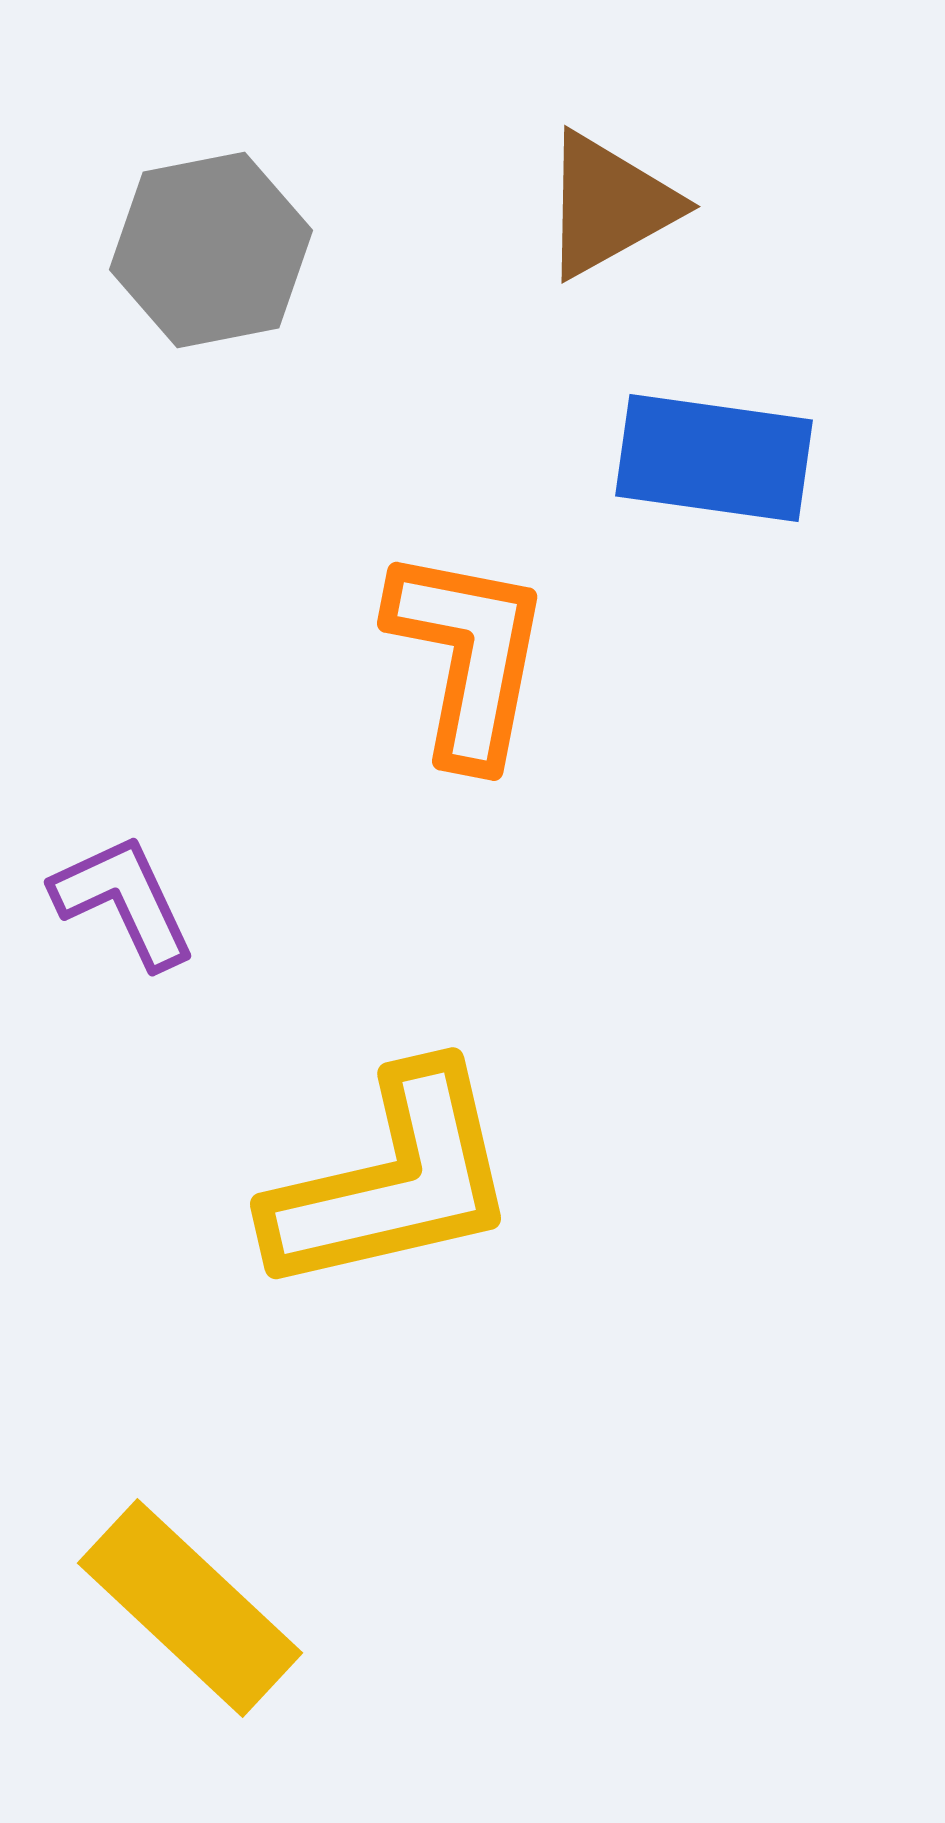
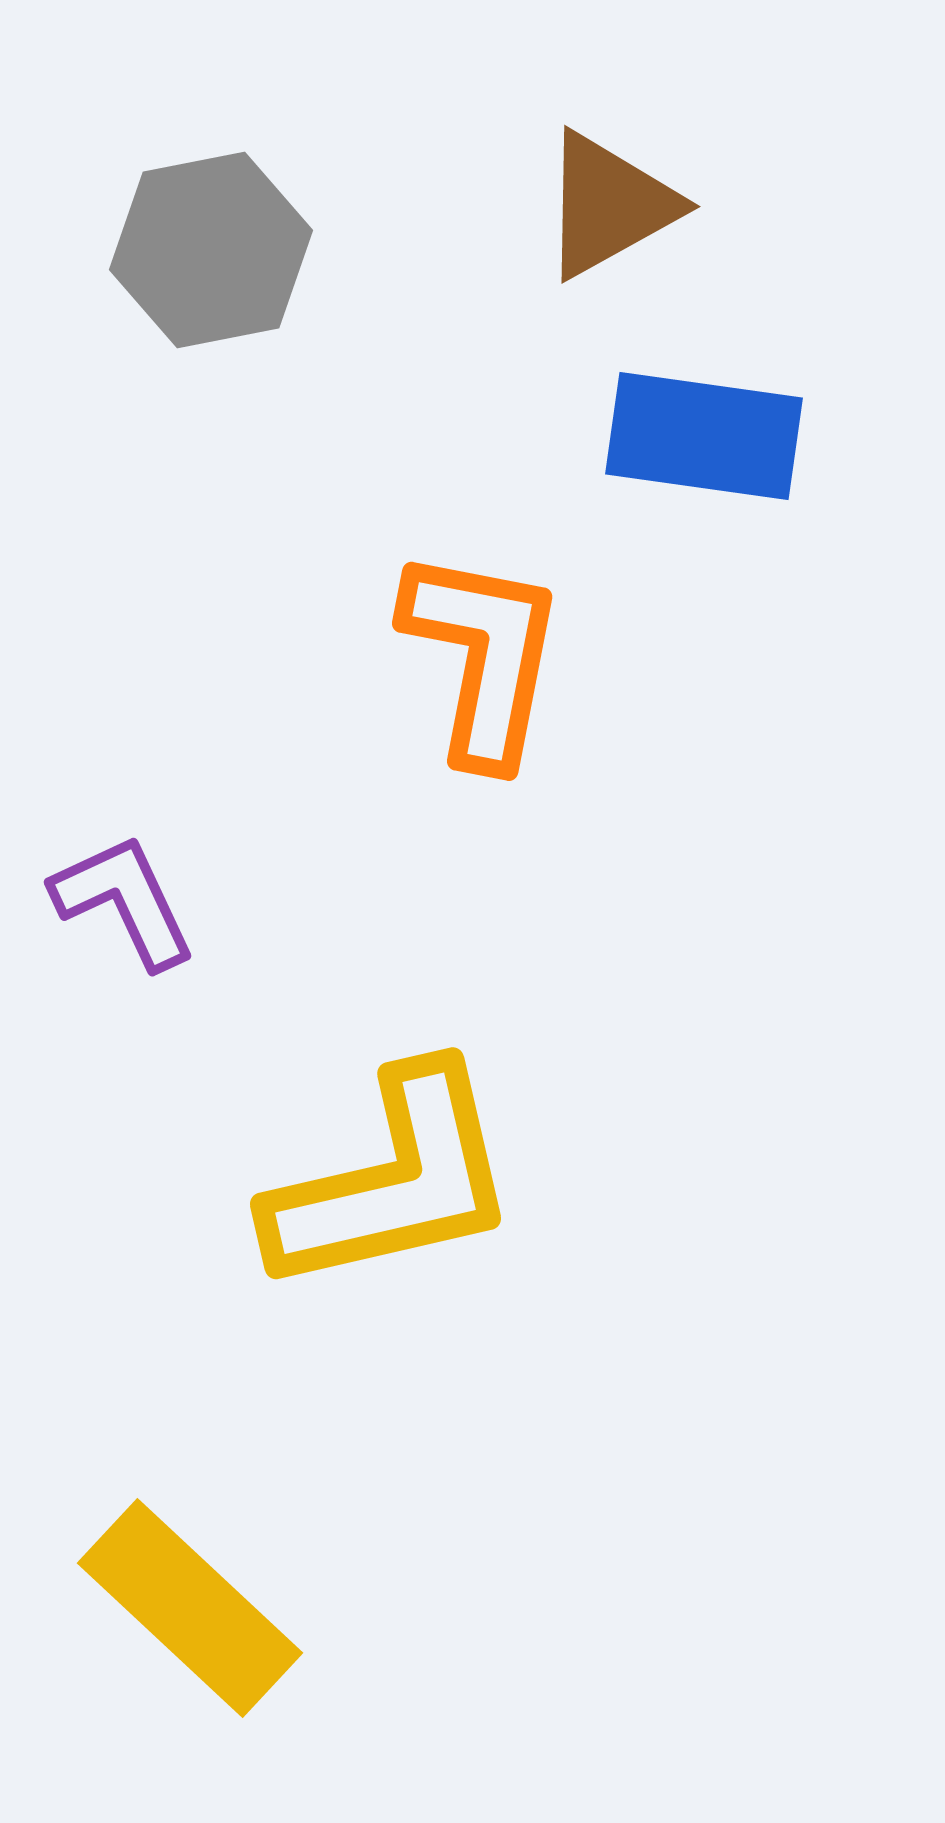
blue rectangle: moved 10 px left, 22 px up
orange L-shape: moved 15 px right
